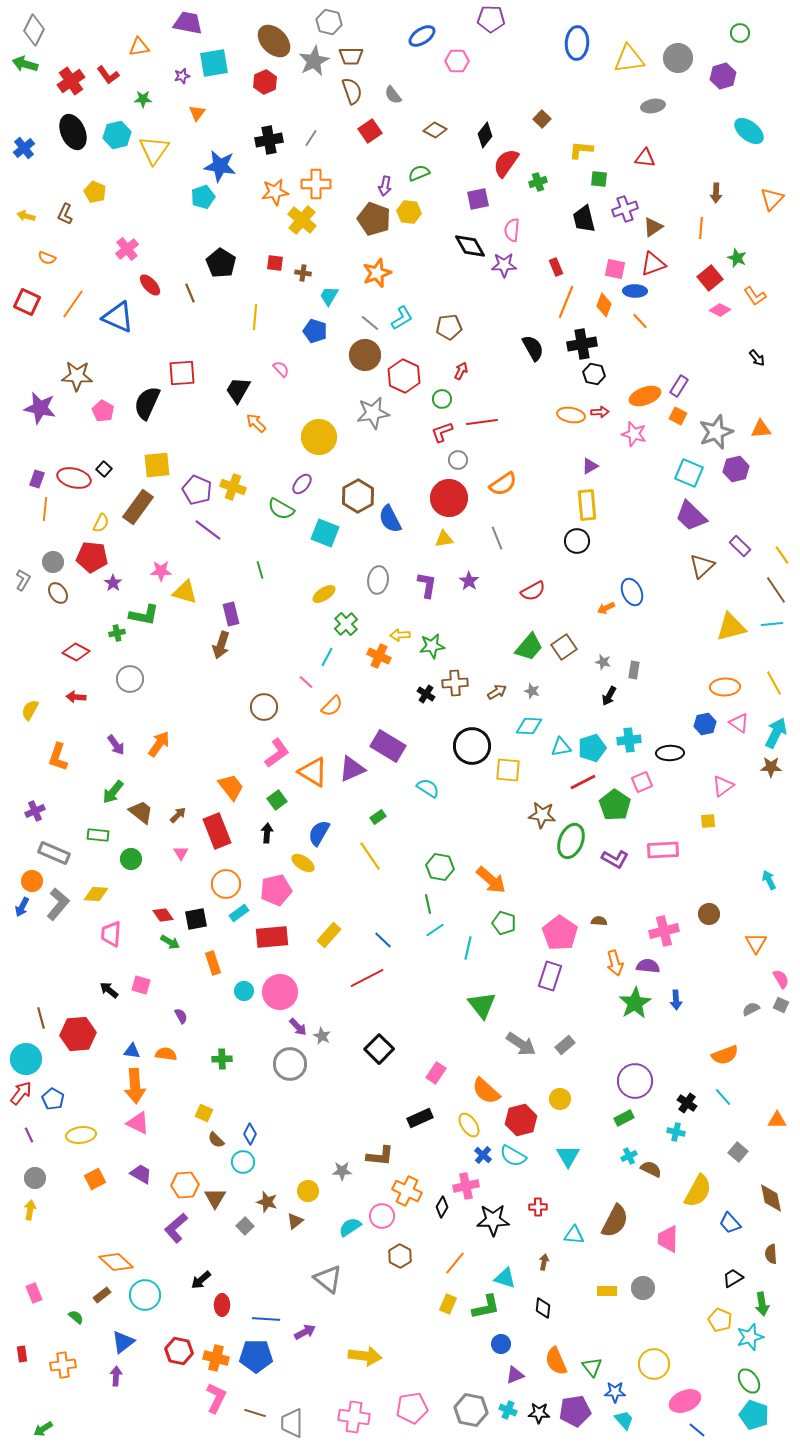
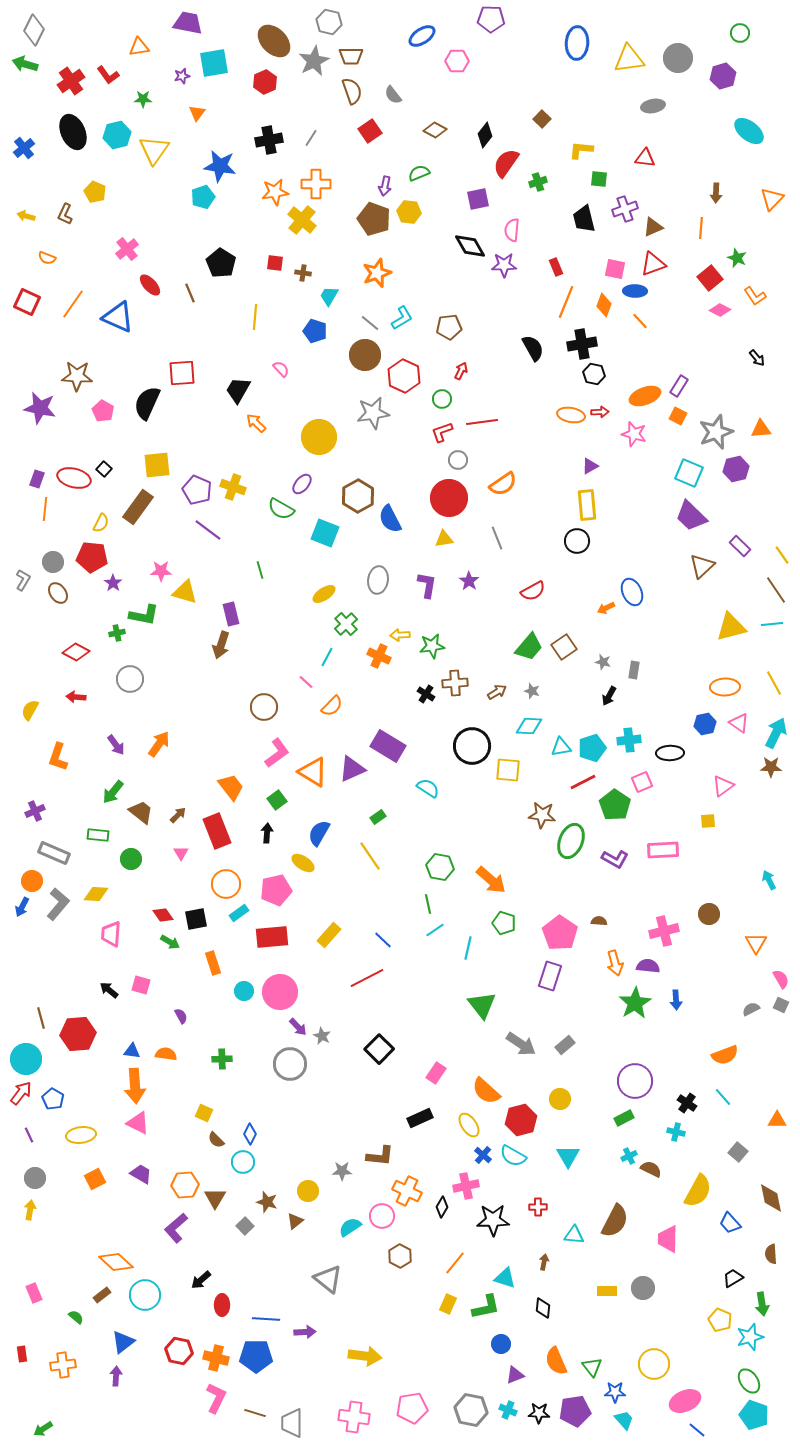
brown triangle at (653, 227): rotated 10 degrees clockwise
purple arrow at (305, 1332): rotated 25 degrees clockwise
